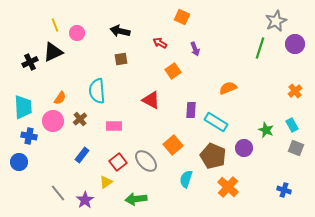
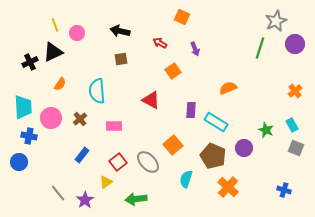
orange semicircle at (60, 98): moved 14 px up
pink circle at (53, 121): moved 2 px left, 3 px up
gray ellipse at (146, 161): moved 2 px right, 1 px down
